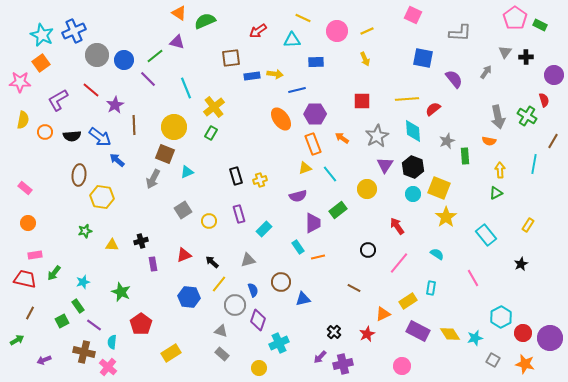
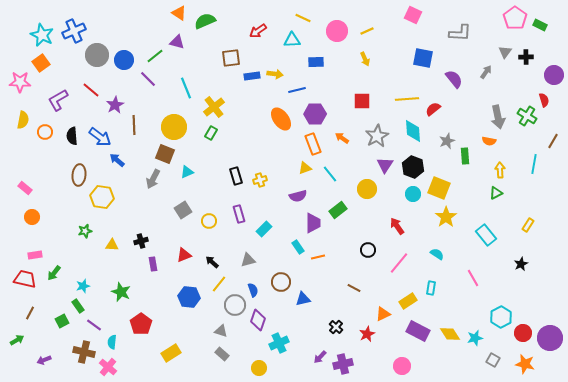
black semicircle at (72, 136): rotated 90 degrees clockwise
orange circle at (28, 223): moved 4 px right, 6 px up
cyan star at (83, 282): moved 4 px down
black cross at (334, 332): moved 2 px right, 5 px up
